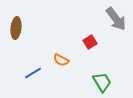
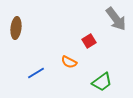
red square: moved 1 px left, 1 px up
orange semicircle: moved 8 px right, 2 px down
blue line: moved 3 px right
green trapezoid: rotated 85 degrees clockwise
